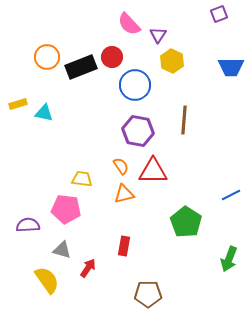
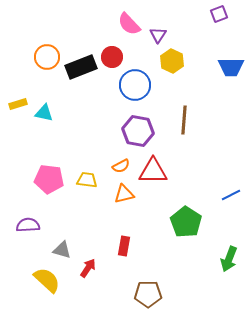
orange semicircle: rotated 96 degrees clockwise
yellow trapezoid: moved 5 px right, 1 px down
pink pentagon: moved 17 px left, 30 px up
yellow semicircle: rotated 12 degrees counterclockwise
